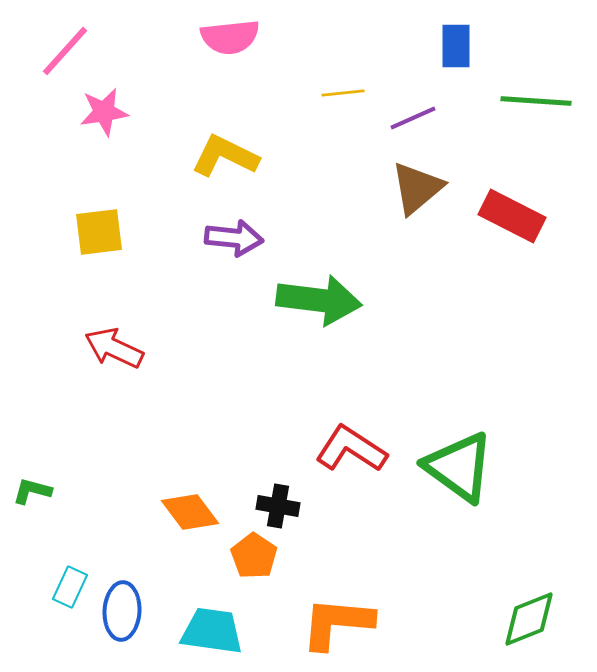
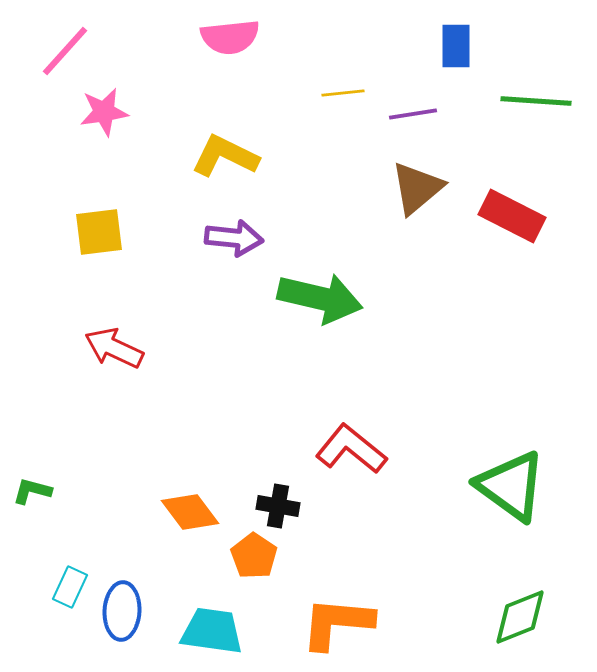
purple line: moved 4 px up; rotated 15 degrees clockwise
green arrow: moved 1 px right, 2 px up; rotated 6 degrees clockwise
red L-shape: rotated 6 degrees clockwise
green triangle: moved 52 px right, 19 px down
green diamond: moved 9 px left, 2 px up
